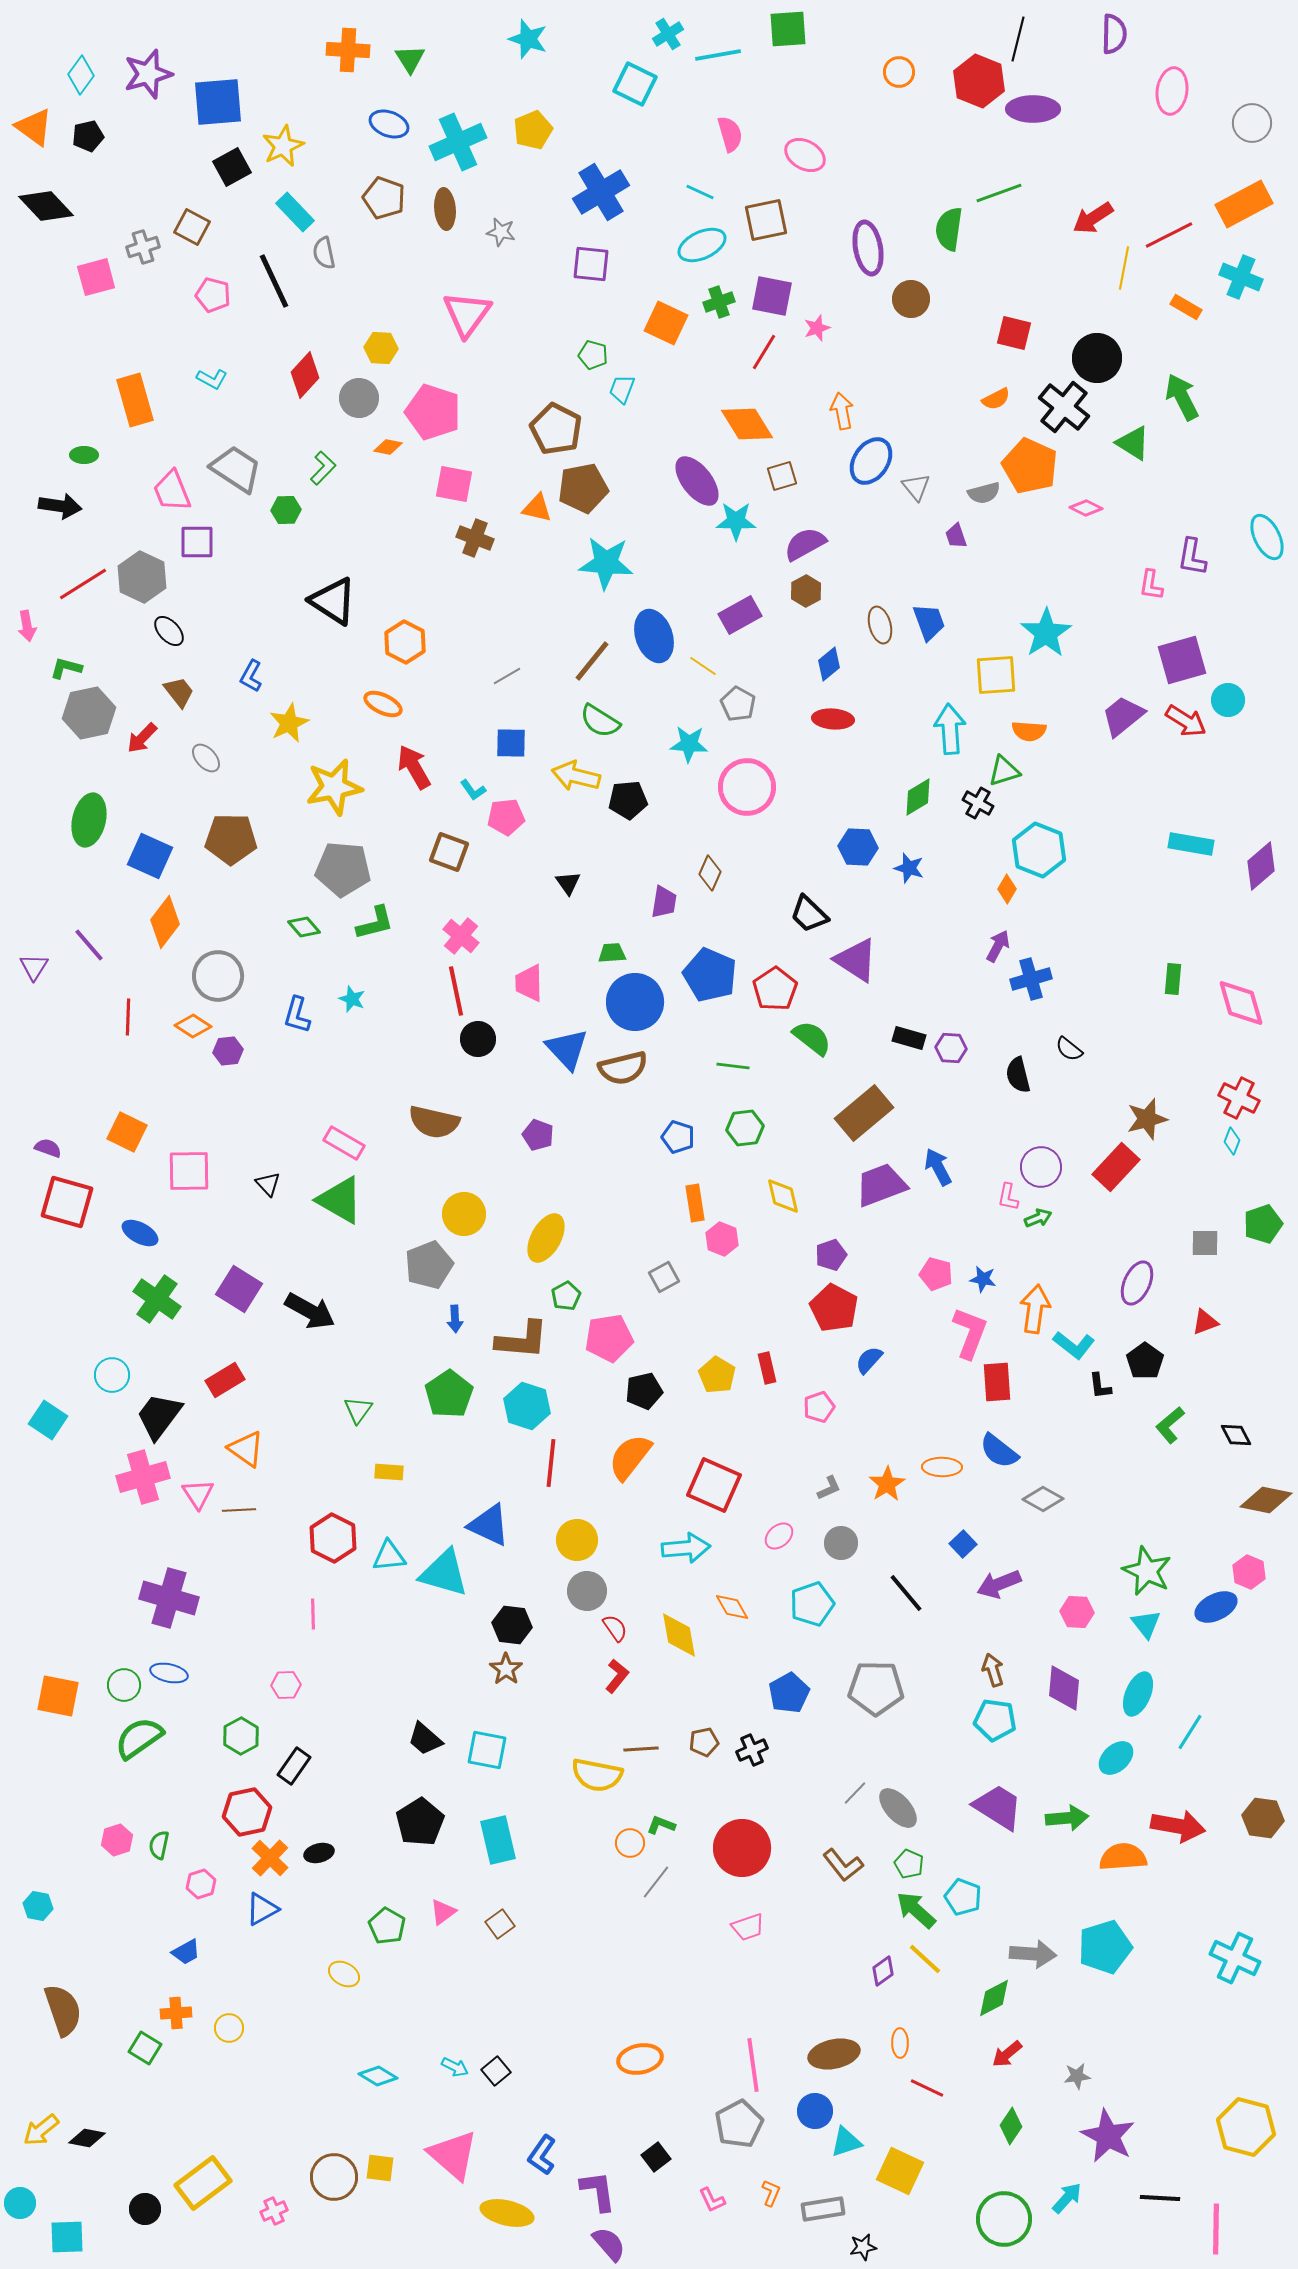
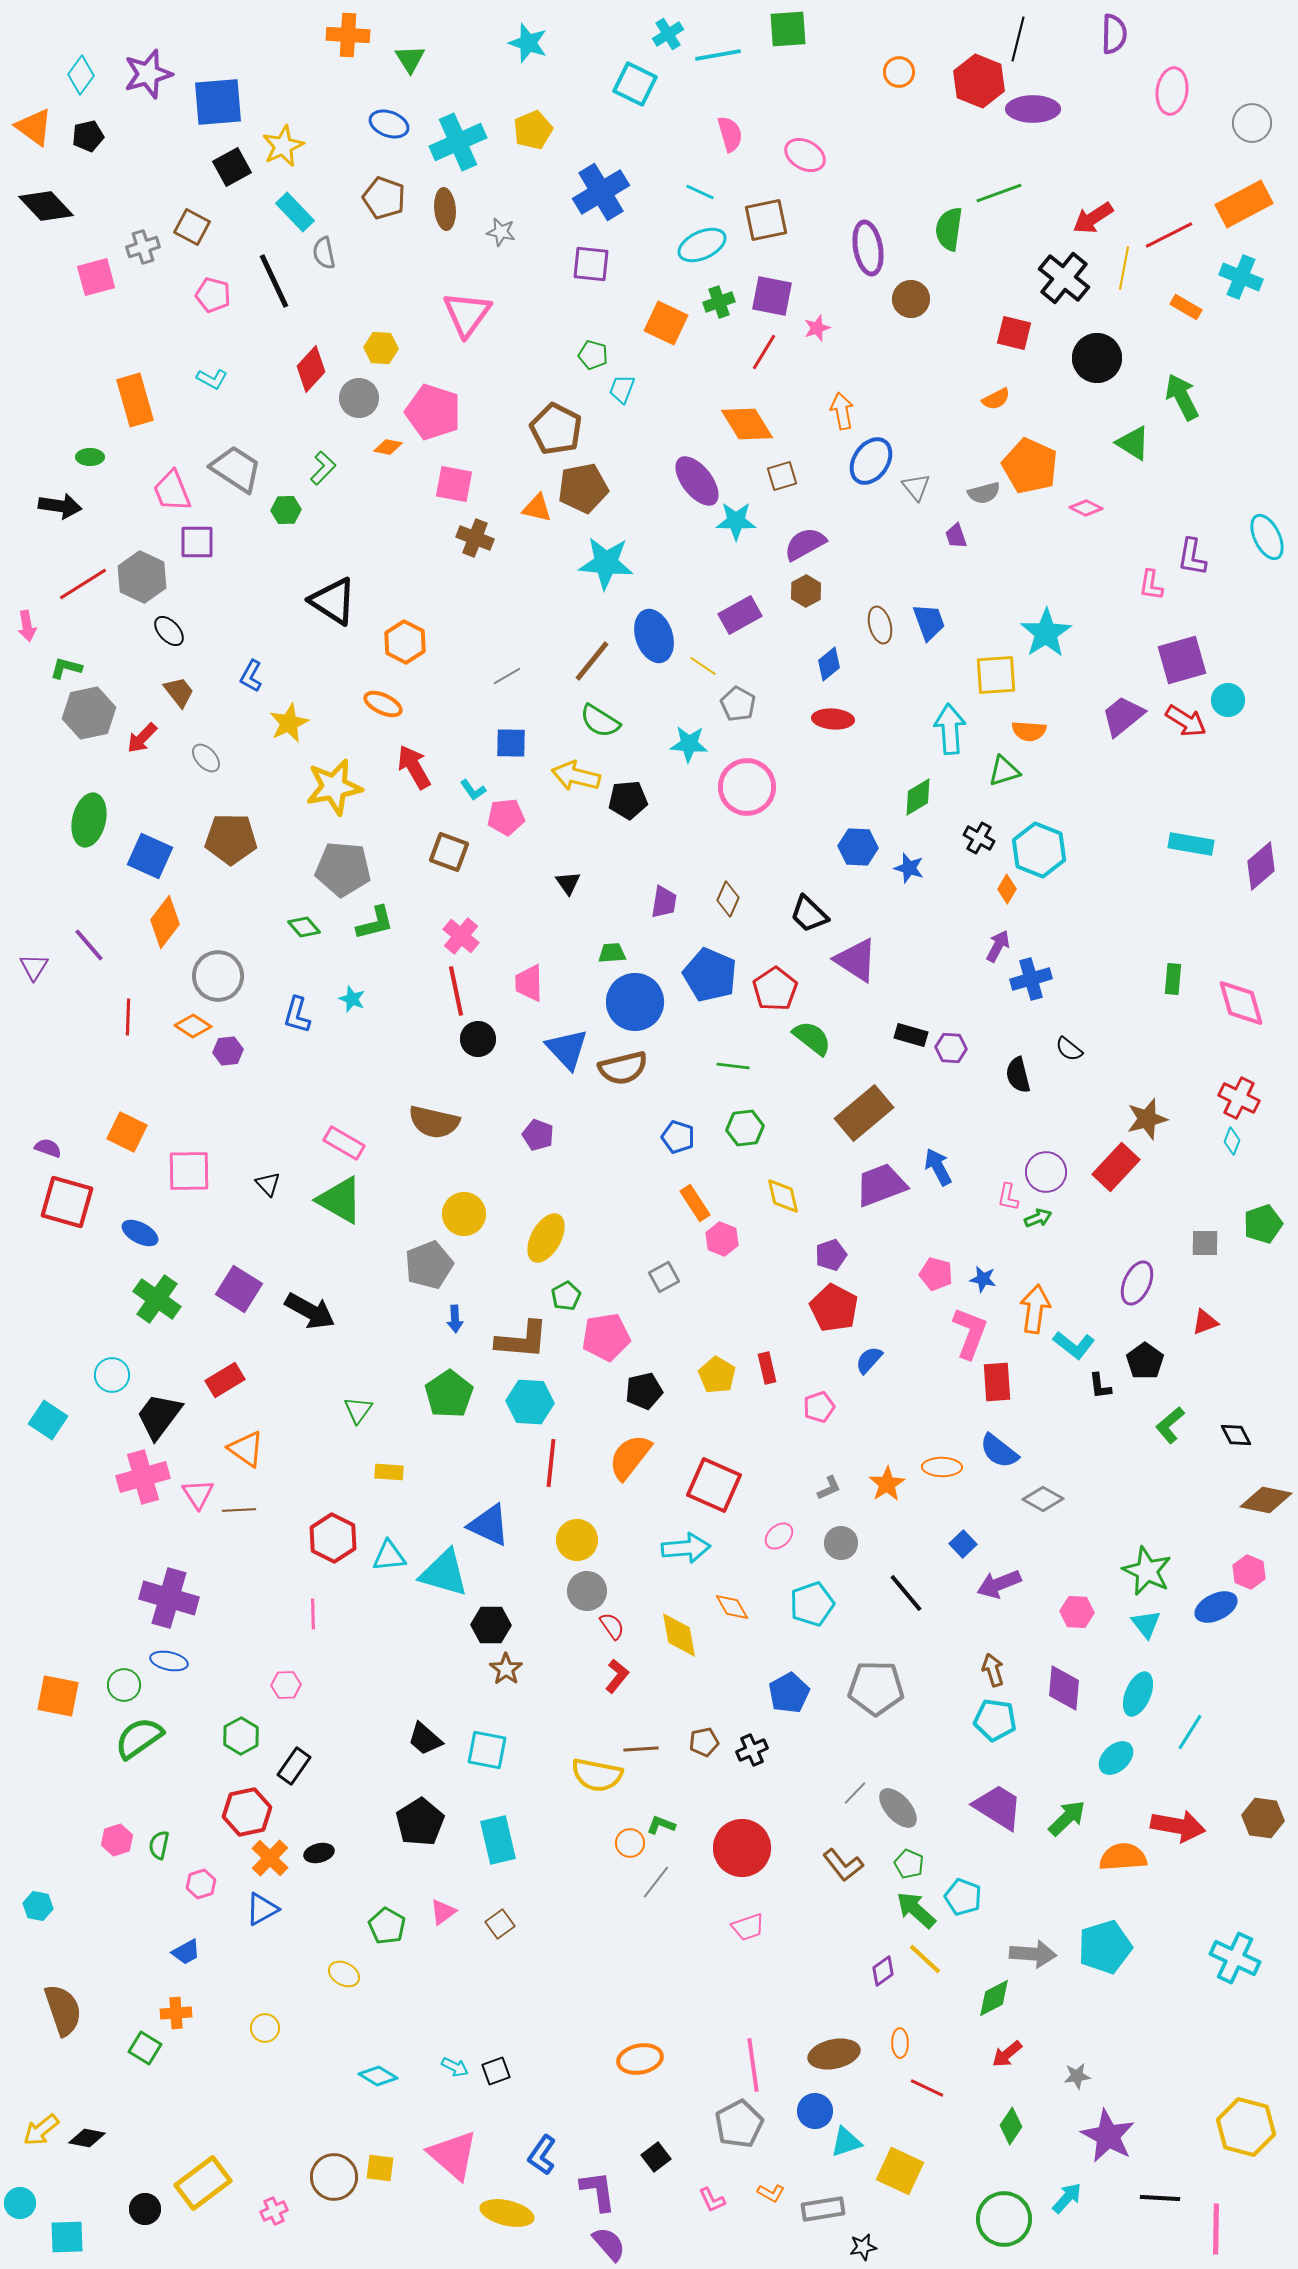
cyan star at (528, 39): moved 4 px down
orange cross at (348, 50): moved 15 px up
red diamond at (305, 375): moved 6 px right, 6 px up
black cross at (1064, 407): moved 129 px up
green ellipse at (84, 455): moved 6 px right, 2 px down
black cross at (978, 803): moved 1 px right, 35 px down
brown diamond at (710, 873): moved 18 px right, 26 px down
black rectangle at (909, 1038): moved 2 px right, 3 px up
purple circle at (1041, 1167): moved 5 px right, 5 px down
orange rectangle at (695, 1203): rotated 24 degrees counterclockwise
pink pentagon at (609, 1338): moved 3 px left, 1 px up
cyan hexagon at (527, 1406): moved 3 px right, 4 px up; rotated 15 degrees counterclockwise
black hexagon at (512, 1625): moved 21 px left; rotated 6 degrees counterclockwise
red semicircle at (615, 1628): moved 3 px left, 2 px up
blue ellipse at (169, 1673): moved 12 px up
green arrow at (1067, 1818): rotated 39 degrees counterclockwise
yellow circle at (229, 2028): moved 36 px right
black square at (496, 2071): rotated 20 degrees clockwise
orange L-shape at (771, 2193): rotated 96 degrees clockwise
